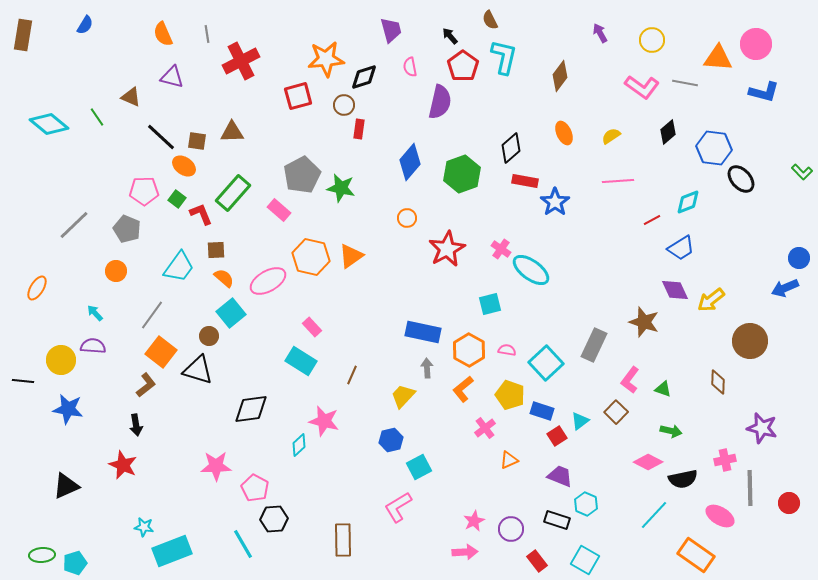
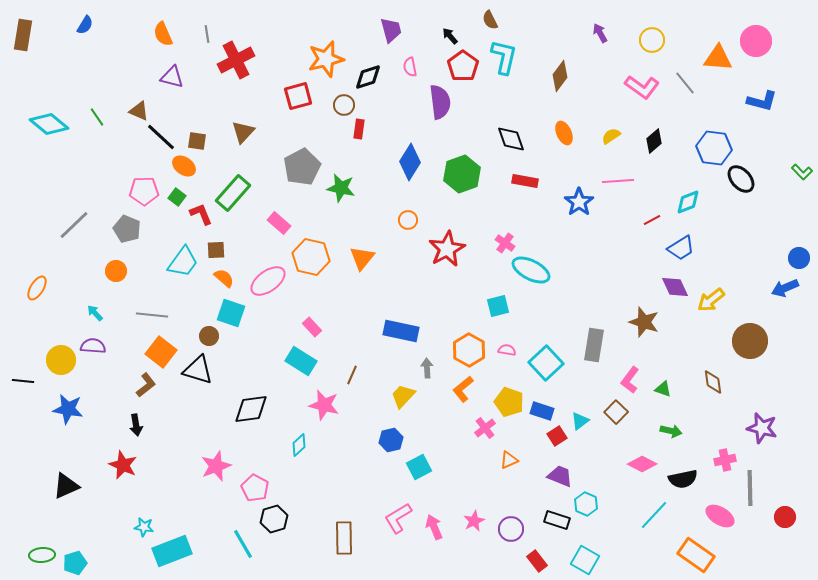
pink circle at (756, 44): moved 3 px up
orange star at (326, 59): rotated 9 degrees counterclockwise
red cross at (241, 61): moved 5 px left, 1 px up
black diamond at (364, 77): moved 4 px right
gray line at (685, 83): rotated 40 degrees clockwise
blue L-shape at (764, 92): moved 2 px left, 9 px down
brown triangle at (131, 97): moved 8 px right, 14 px down
purple semicircle at (440, 102): rotated 20 degrees counterclockwise
brown triangle at (232, 132): moved 11 px right; rotated 45 degrees counterclockwise
black diamond at (668, 132): moved 14 px left, 9 px down
black diamond at (511, 148): moved 9 px up; rotated 68 degrees counterclockwise
blue diamond at (410, 162): rotated 9 degrees counterclockwise
gray pentagon at (302, 175): moved 8 px up
green square at (177, 199): moved 2 px up
blue star at (555, 202): moved 24 px right
pink rectangle at (279, 210): moved 13 px down
orange circle at (407, 218): moved 1 px right, 2 px down
pink cross at (501, 249): moved 4 px right, 6 px up
orange triangle at (351, 256): moved 11 px right, 2 px down; rotated 16 degrees counterclockwise
cyan trapezoid at (179, 267): moved 4 px right, 5 px up
cyan ellipse at (531, 270): rotated 9 degrees counterclockwise
pink ellipse at (268, 281): rotated 6 degrees counterclockwise
purple diamond at (675, 290): moved 3 px up
cyan square at (490, 304): moved 8 px right, 2 px down
cyan square at (231, 313): rotated 32 degrees counterclockwise
gray line at (152, 315): rotated 60 degrees clockwise
blue rectangle at (423, 332): moved 22 px left, 1 px up
gray rectangle at (594, 345): rotated 16 degrees counterclockwise
brown diamond at (718, 382): moved 5 px left; rotated 10 degrees counterclockwise
yellow pentagon at (510, 395): moved 1 px left, 7 px down
pink star at (324, 421): moved 16 px up
pink diamond at (648, 462): moved 6 px left, 2 px down
pink star at (216, 466): rotated 20 degrees counterclockwise
red circle at (789, 503): moved 4 px left, 14 px down
pink L-shape at (398, 507): moved 11 px down
black hexagon at (274, 519): rotated 12 degrees counterclockwise
brown rectangle at (343, 540): moved 1 px right, 2 px up
pink arrow at (465, 552): moved 31 px left, 25 px up; rotated 110 degrees counterclockwise
